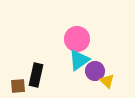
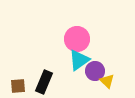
black rectangle: moved 8 px right, 7 px down; rotated 10 degrees clockwise
